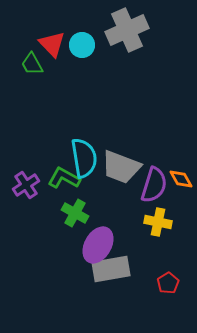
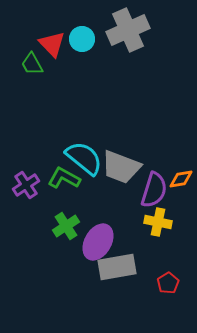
gray cross: moved 1 px right
cyan circle: moved 6 px up
cyan semicircle: rotated 42 degrees counterclockwise
orange diamond: rotated 70 degrees counterclockwise
purple semicircle: moved 5 px down
green cross: moved 9 px left, 13 px down; rotated 28 degrees clockwise
purple ellipse: moved 3 px up
gray rectangle: moved 6 px right, 2 px up
